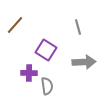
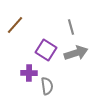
gray line: moved 7 px left
gray arrow: moved 8 px left, 9 px up; rotated 15 degrees counterclockwise
